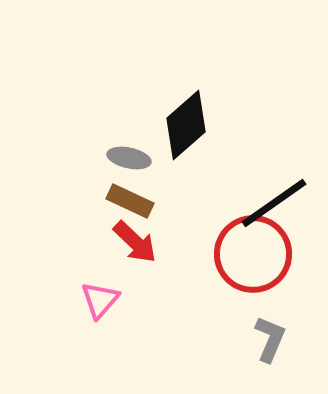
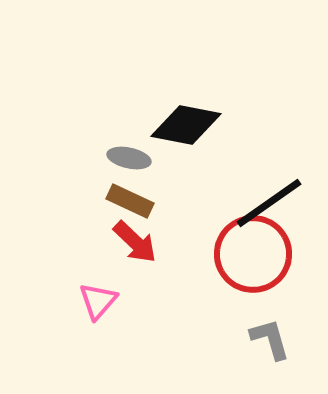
black diamond: rotated 52 degrees clockwise
black line: moved 5 px left
pink triangle: moved 2 px left, 1 px down
gray L-shape: rotated 39 degrees counterclockwise
